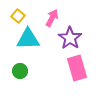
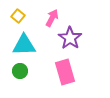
cyan triangle: moved 4 px left, 6 px down
pink rectangle: moved 12 px left, 4 px down
